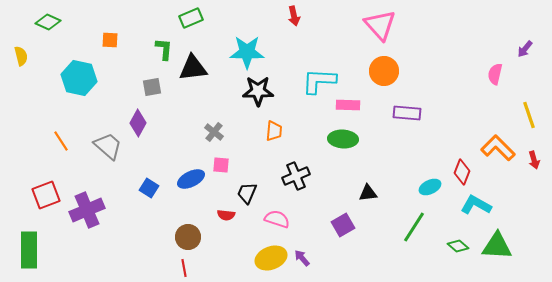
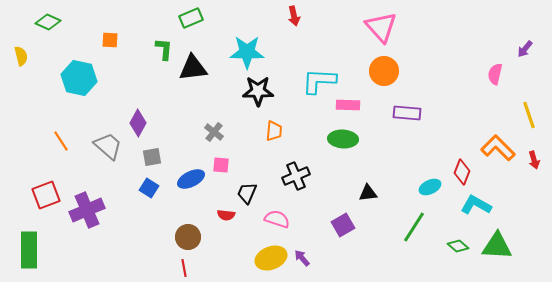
pink triangle at (380, 25): moved 1 px right, 2 px down
gray square at (152, 87): moved 70 px down
